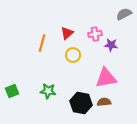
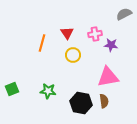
red triangle: rotated 24 degrees counterclockwise
pink triangle: moved 2 px right, 1 px up
green square: moved 2 px up
brown semicircle: moved 1 px up; rotated 88 degrees clockwise
